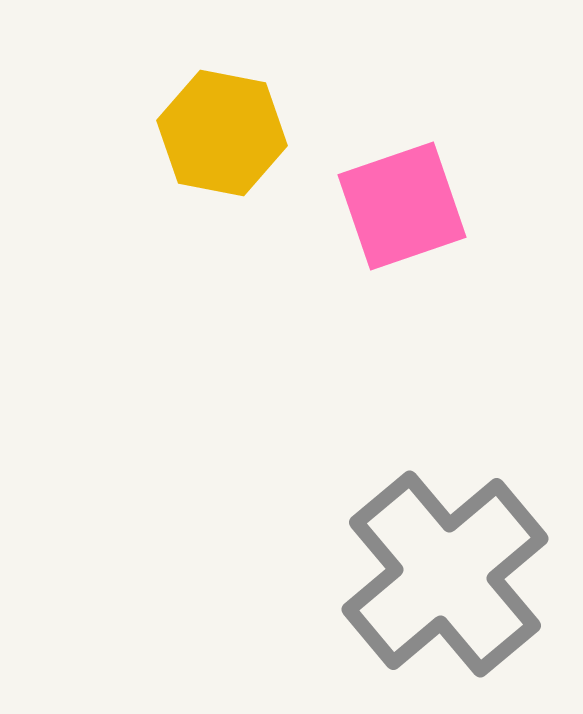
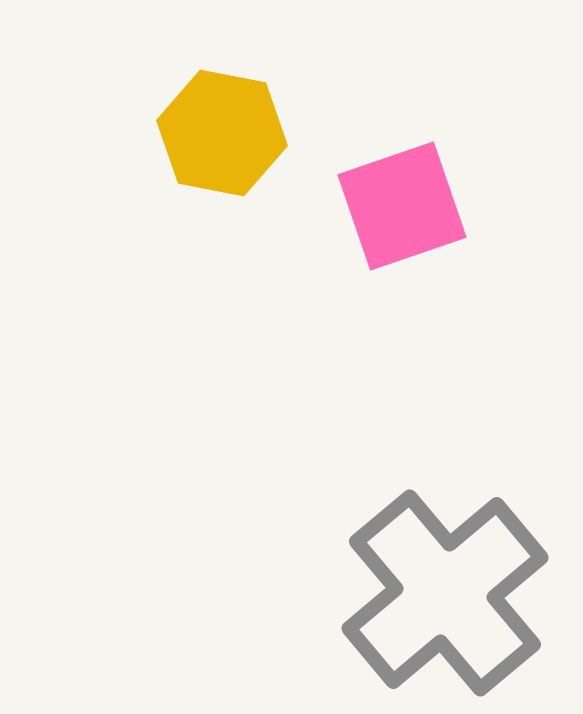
gray cross: moved 19 px down
